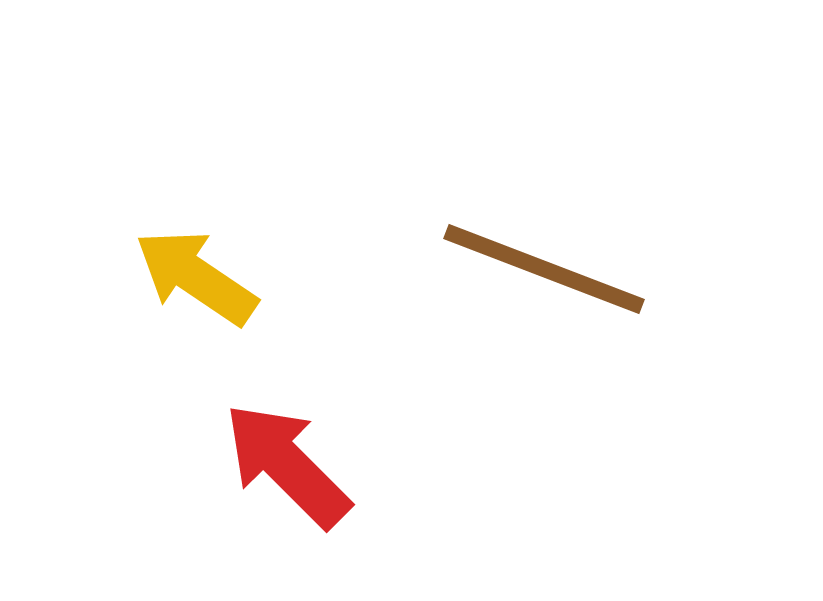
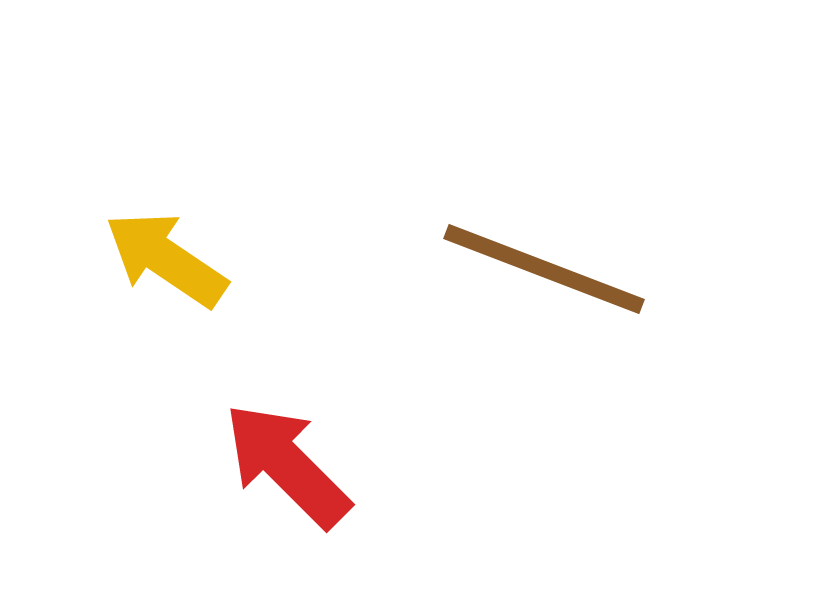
yellow arrow: moved 30 px left, 18 px up
